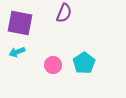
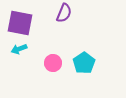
cyan arrow: moved 2 px right, 3 px up
pink circle: moved 2 px up
